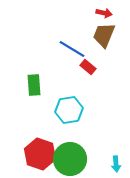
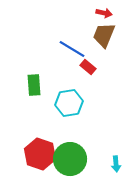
cyan hexagon: moved 7 px up
